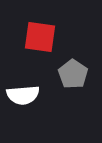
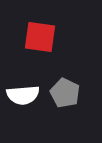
gray pentagon: moved 8 px left, 19 px down; rotated 8 degrees counterclockwise
